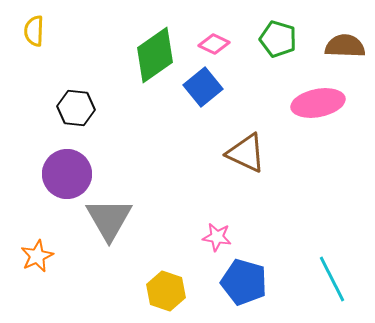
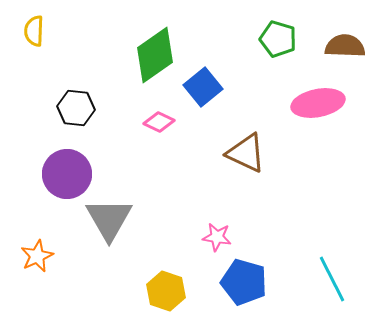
pink diamond: moved 55 px left, 78 px down
